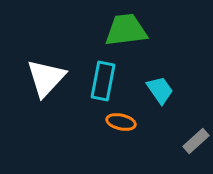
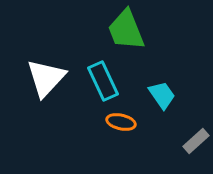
green trapezoid: rotated 105 degrees counterclockwise
cyan rectangle: rotated 36 degrees counterclockwise
cyan trapezoid: moved 2 px right, 5 px down
